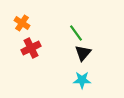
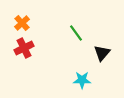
orange cross: rotated 14 degrees clockwise
red cross: moved 7 px left
black triangle: moved 19 px right
